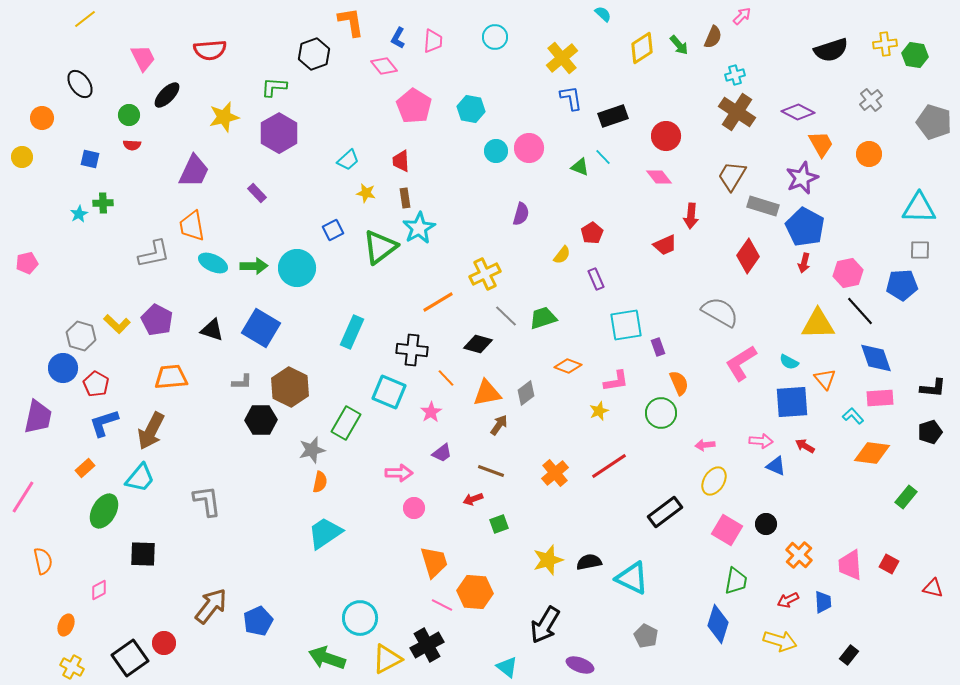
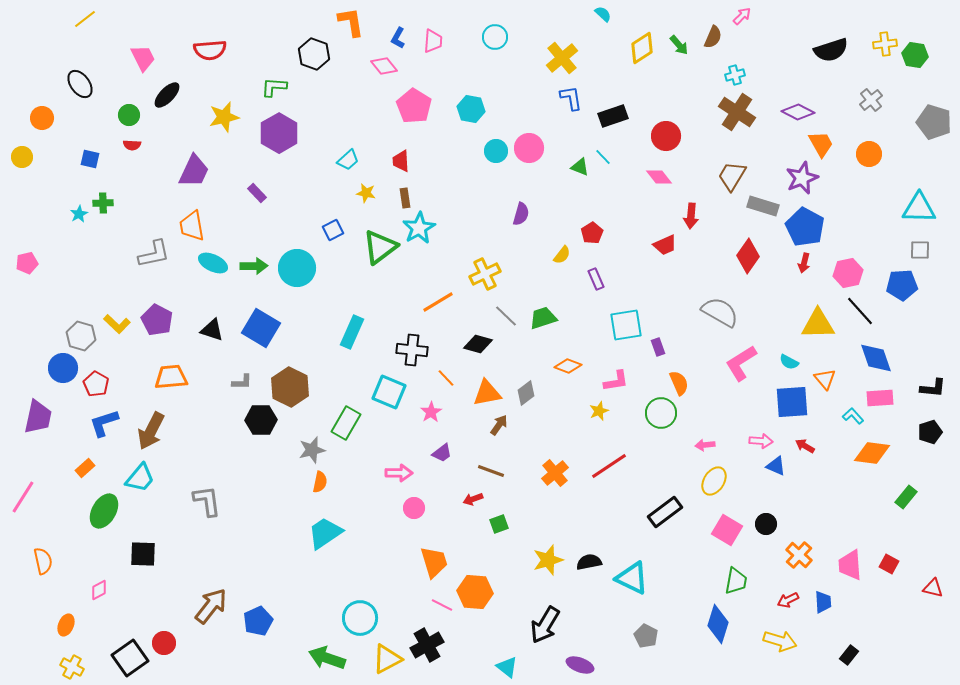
black hexagon at (314, 54): rotated 20 degrees counterclockwise
